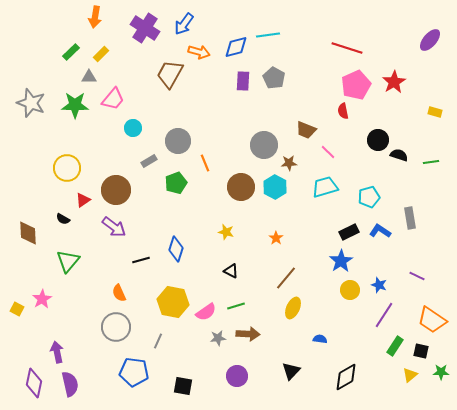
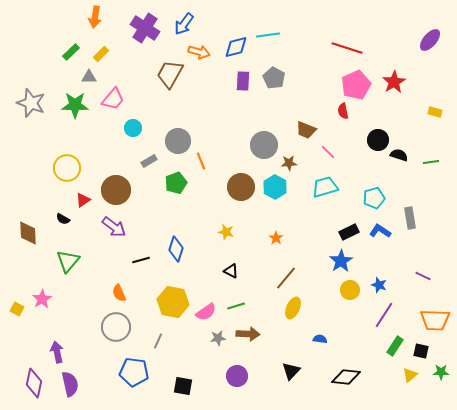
orange line at (205, 163): moved 4 px left, 2 px up
cyan pentagon at (369, 197): moved 5 px right, 1 px down
purple line at (417, 276): moved 6 px right
orange trapezoid at (432, 320): moved 3 px right; rotated 32 degrees counterclockwise
black diamond at (346, 377): rotated 36 degrees clockwise
